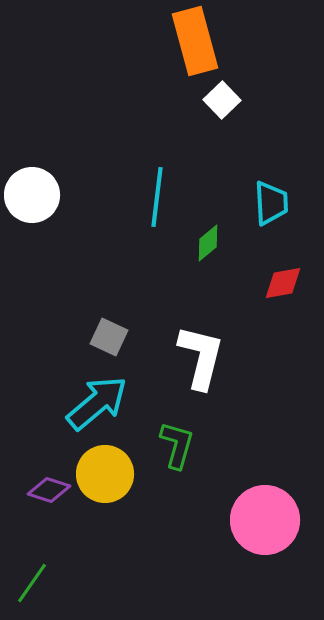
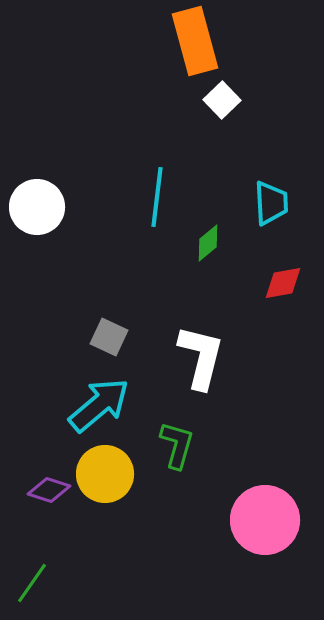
white circle: moved 5 px right, 12 px down
cyan arrow: moved 2 px right, 2 px down
